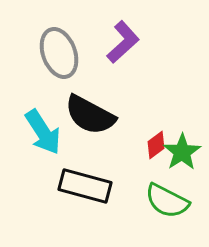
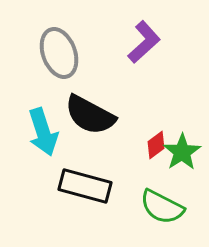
purple L-shape: moved 21 px right
cyan arrow: rotated 15 degrees clockwise
green semicircle: moved 5 px left, 6 px down
